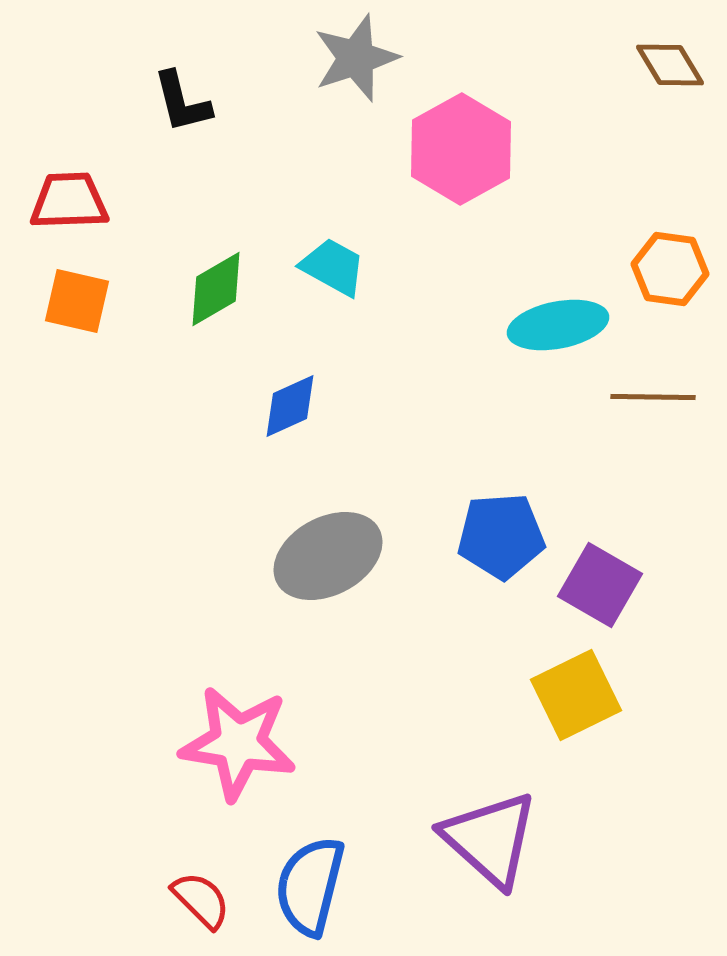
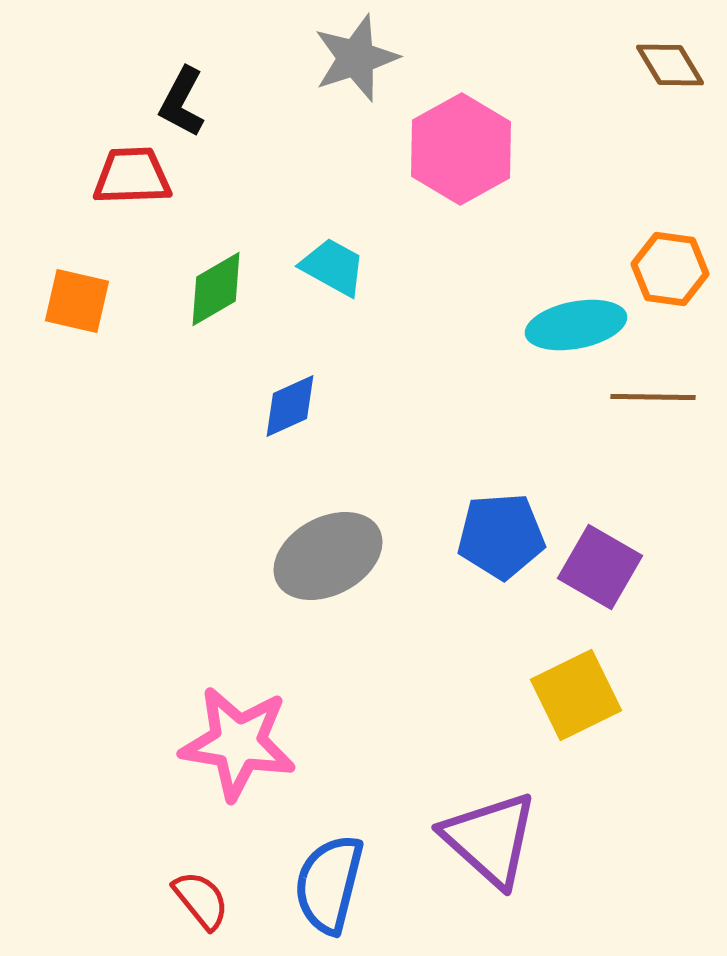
black L-shape: rotated 42 degrees clockwise
red trapezoid: moved 63 px right, 25 px up
cyan ellipse: moved 18 px right
purple square: moved 18 px up
blue semicircle: moved 19 px right, 2 px up
red semicircle: rotated 6 degrees clockwise
